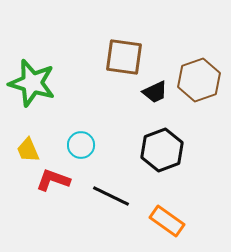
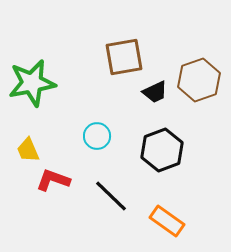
brown square: rotated 18 degrees counterclockwise
green star: rotated 27 degrees counterclockwise
cyan circle: moved 16 px right, 9 px up
black line: rotated 18 degrees clockwise
